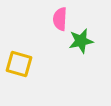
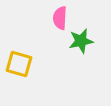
pink semicircle: moved 1 px up
